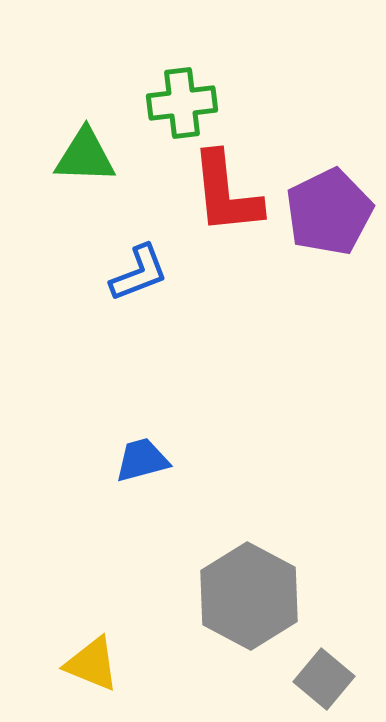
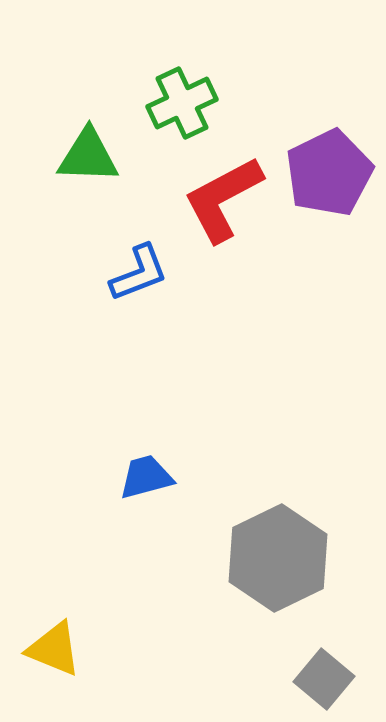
green cross: rotated 18 degrees counterclockwise
green triangle: moved 3 px right
red L-shape: moved 3 px left, 6 px down; rotated 68 degrees clockwise
purple pentagon: moved 39 px up
blue trapezoid: moved 4 px right, 17 px down
gray hexagon: moved 29 px right, 38 px up; rotated 6 degrees clockwise
yellow triangle: moved 38 px left, 15 px up
